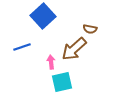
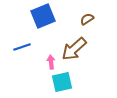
blue square: rotated 20 degrees clockwise
brown semicircle: moved 3 px left, 10 px up; rotated 136 degrees clockwise
